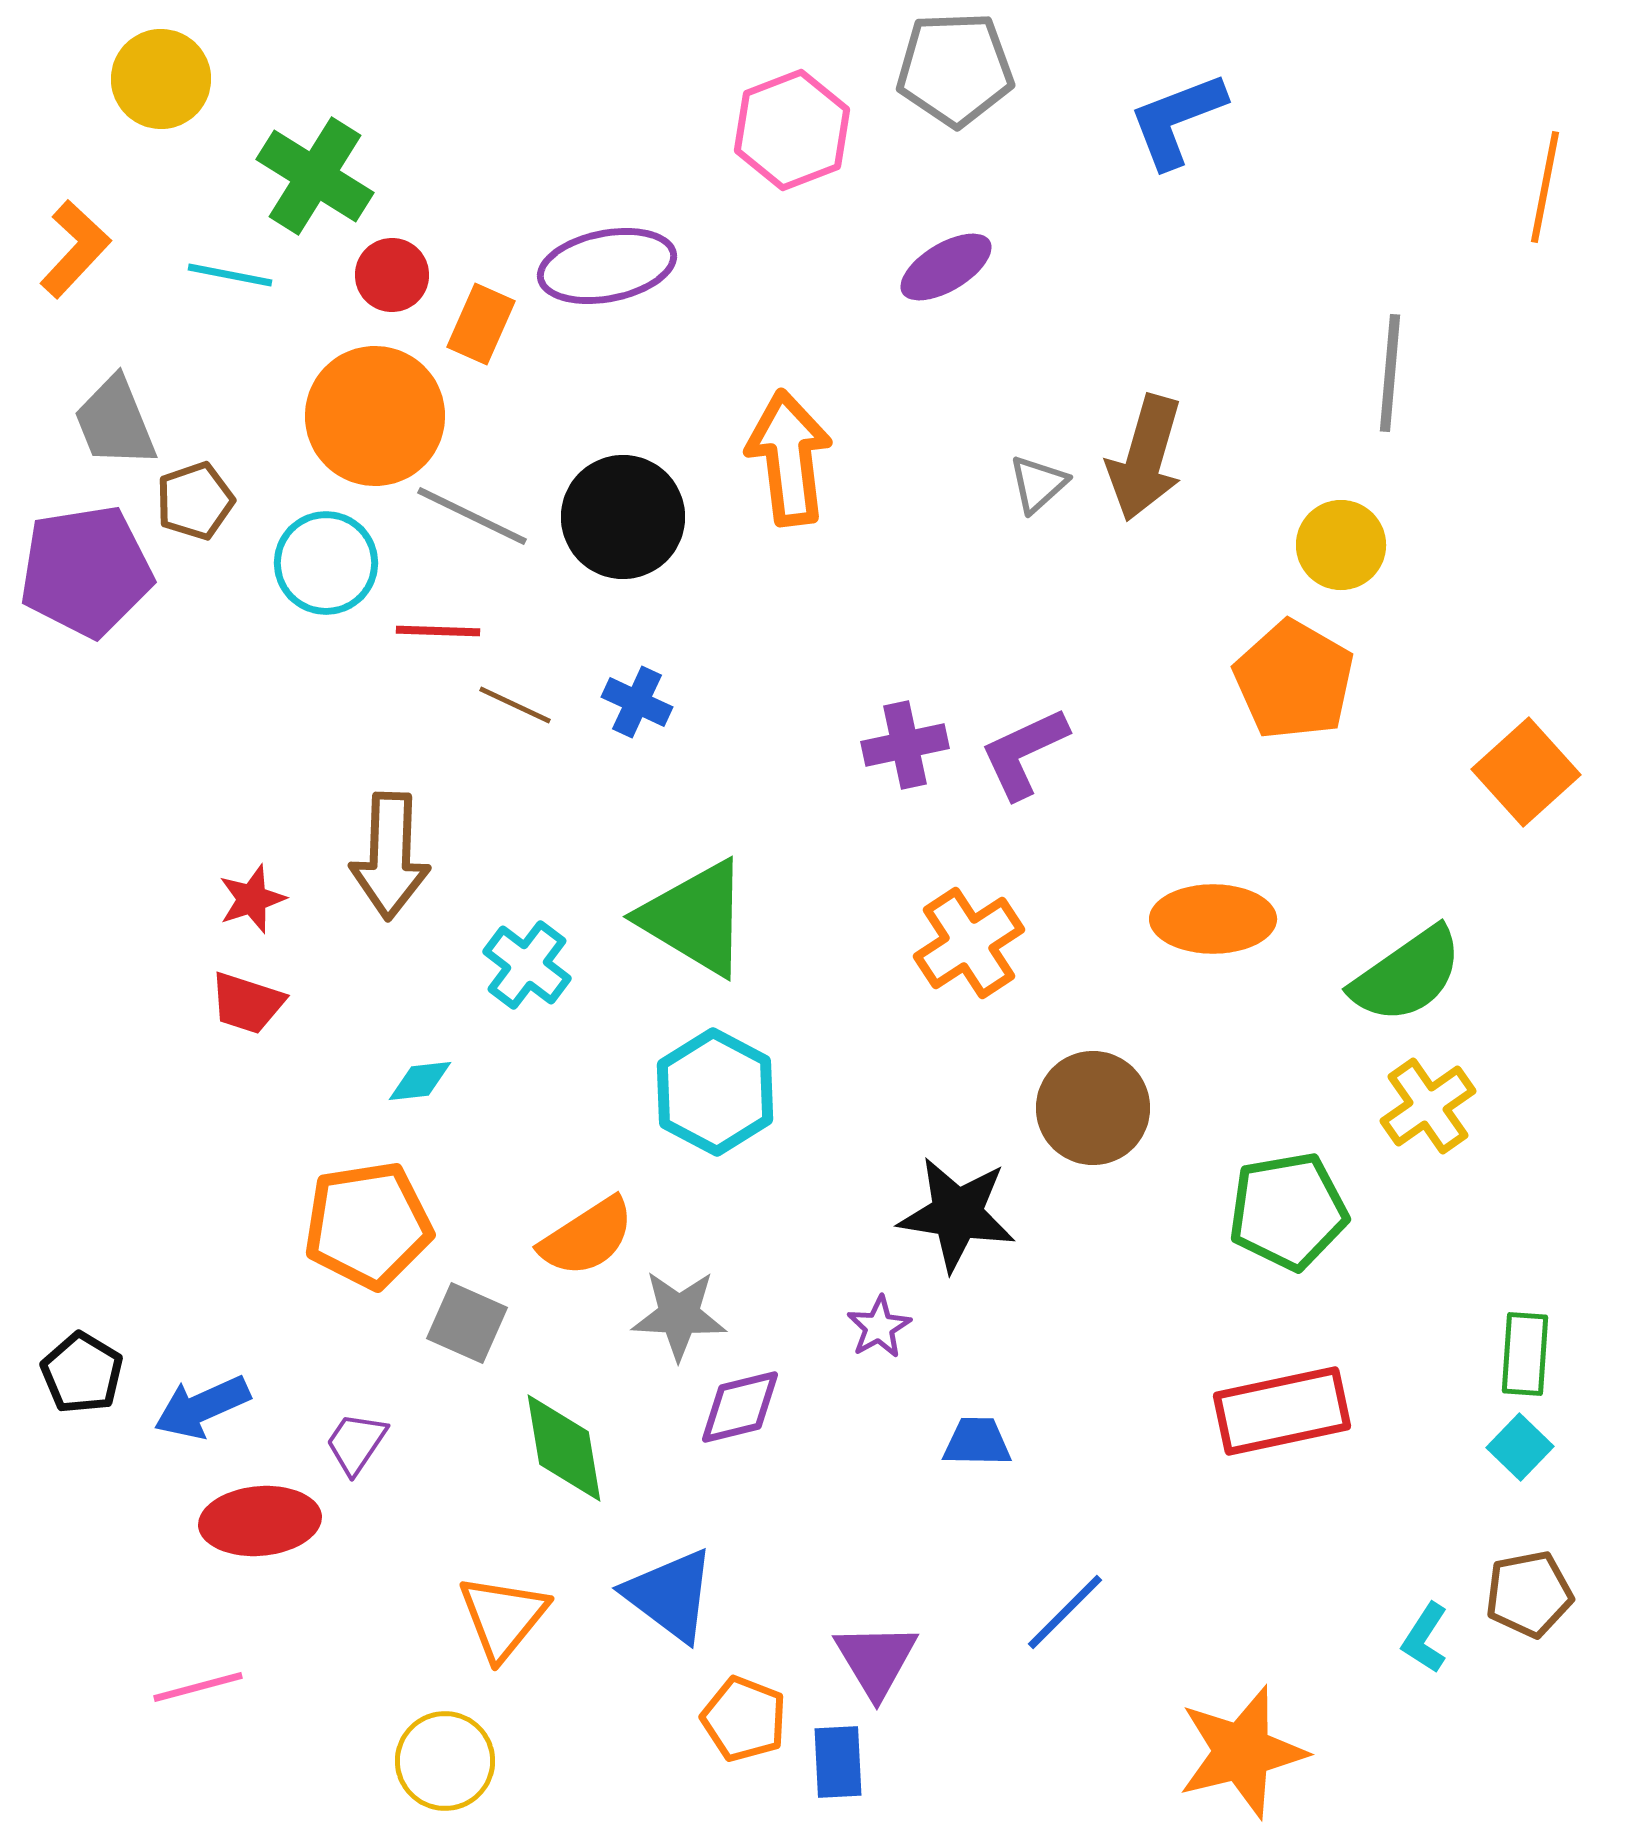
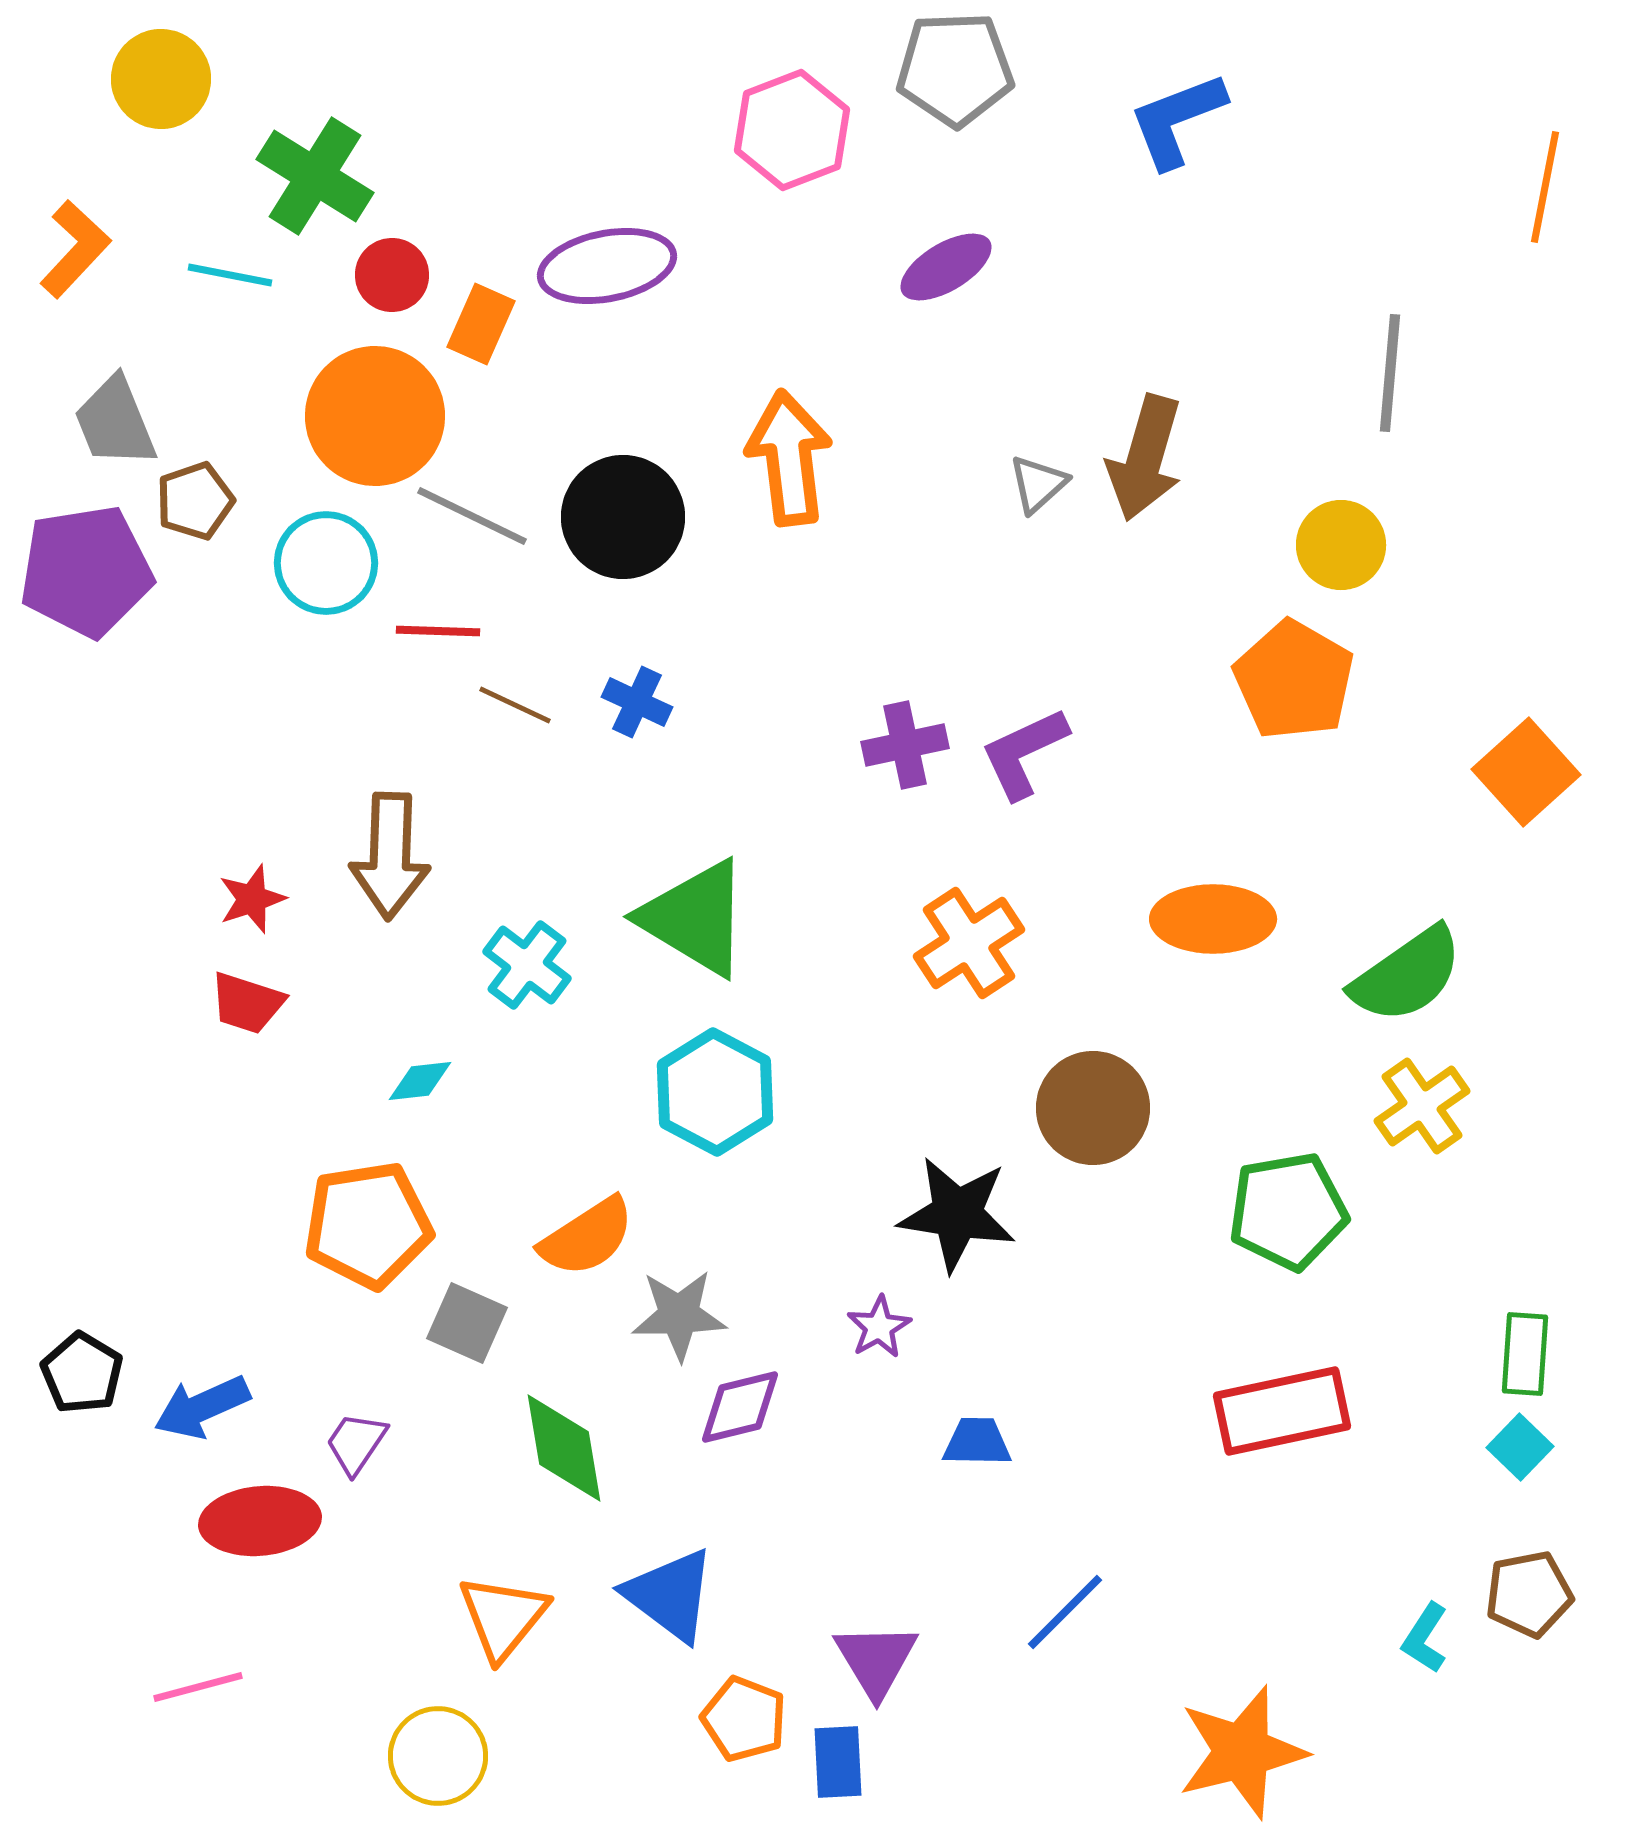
yellow cross at (1428, 1106): moved 6 px left
gray star at (679, 1315): rotated 4 degrees counterclockwise
yellow circle at (445, 1761): moved 7 px left, 5 px up
